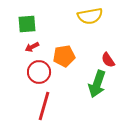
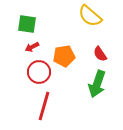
yellow semicircle: rotated 50 degrees clockwise
green square: rotated 12 degrees clockwise
red semicircle: moved 8 px left, 6 px up
